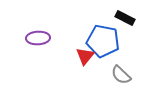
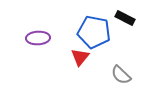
blue pentagon: moved 9 px left, 9 px up
red triangle: moved 5 px left, 1 px down
